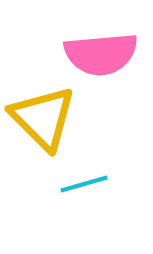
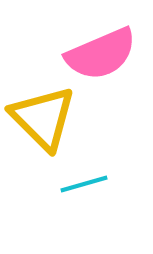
pink semicircle: rotated 18 degrees counterclockwise
